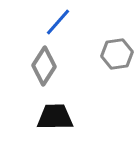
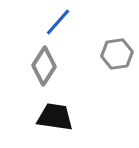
black trapezoid: rotated 9 degrees clockwise
